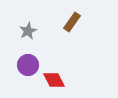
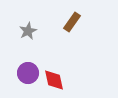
purple circle: moved 8 px down
red diamond: rotated 15 degrees clockwise
